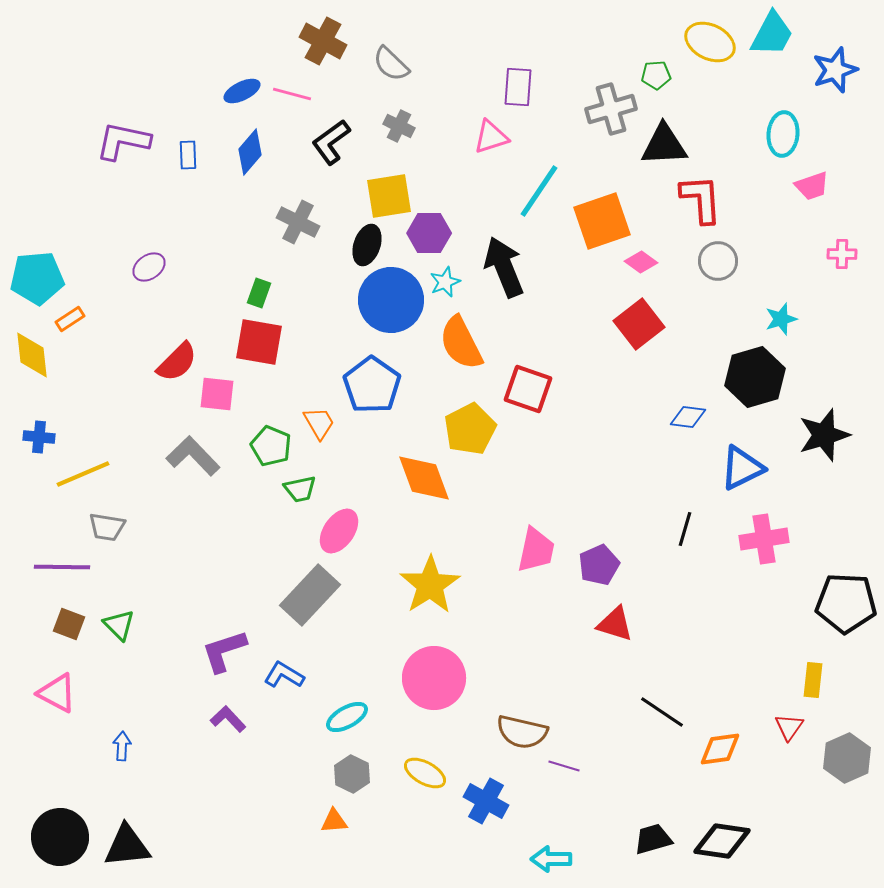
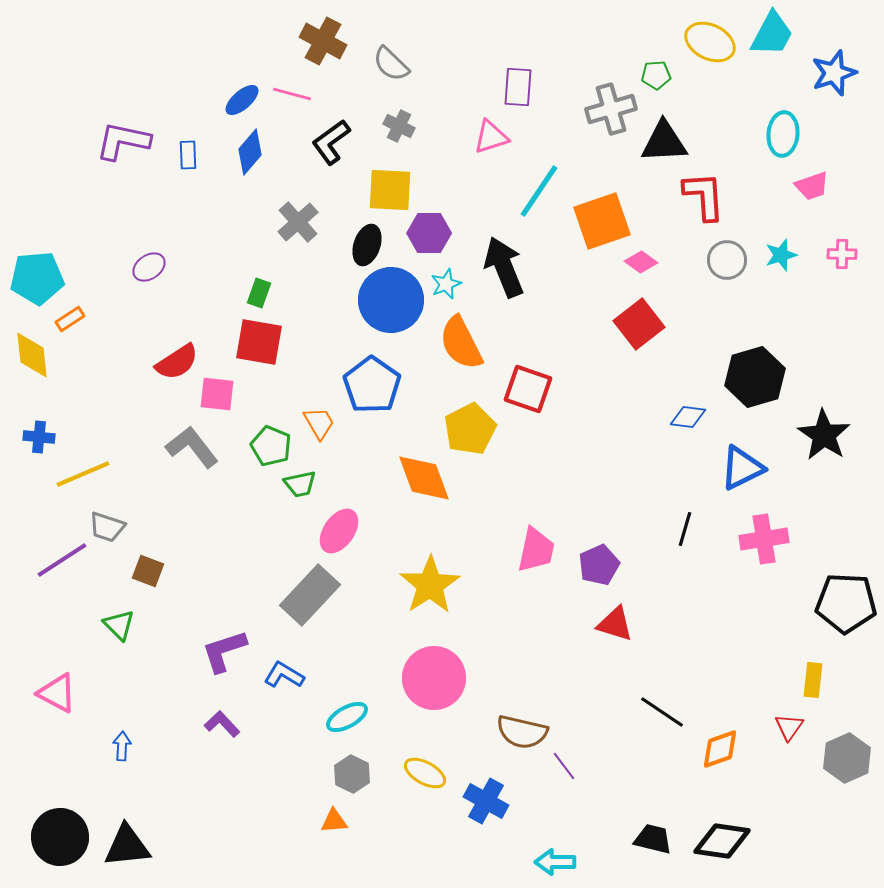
blue star at (835, 70): moved 1 px left, 3 px down
blue ellipse at (242, 91): moved 9 px down; rotated 15 degrees counterclockwise
black triangle at (664, 145): moved 3 px up
yellow square at (389, 196): moved 1 px right, 6 px up; rotated 12 degrees clockwise
red L-shape at (701, 199): moved 3 px right, 3 px up
gray cross at (298, 222): rotated 21 degrees clockwise
gray circle at (718, 261): moved 9 px right, 1 px up
cyan star at (445, 282): moved 1 px right, 2 px down
cyan star at (781, 319): moved 64 px up
red semicircle at (177, 362): rotated 12 degrees clockwise
black star at (824, 435): rotated 22 degrees counterclockwise
gray L-shape at (193, 456): moved 1 px left, 9 px up; rotated 6 degrees clockwise
green trapezoid at (300, 489): moved 5 px up
gray trapezoid at (107, 527): rotated 9 degrees clockwise
purple line at (62, 567): moved 7 px up; rotated 34 degrees counterclockwise
brown square at (69, 624): moved 79 px right, 53 px up
purple L-shape at (228, 719): moved 6 px left, 5 px down
orange diamond at (720, 749): rotated 12 degrees counterclockwise
purple line at (564, 766): rotated 36 degrees clockwise
black trapezoid at (653, 839): rotated 30 degrees clockwise
cyan arrow at (551, 859): moved 4 px right, 3 px down
